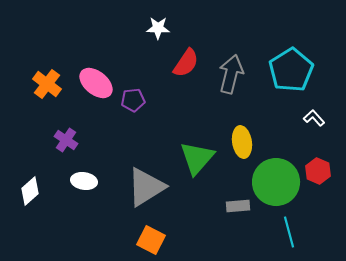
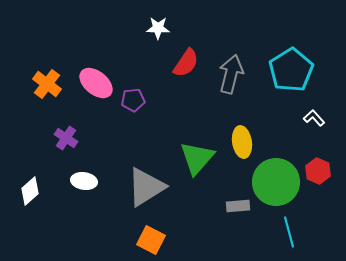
purple cross: moved 2 px up
